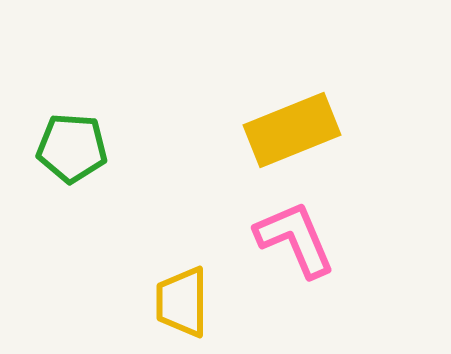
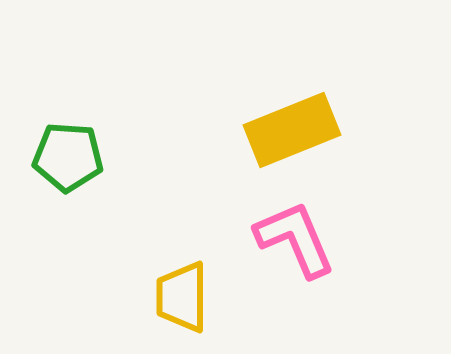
green pentagon: moved 4 px left, 9 px down
yellow trapezoid: moved 5 px up
